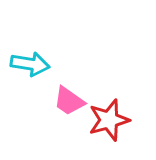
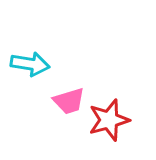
pink trapezoid: rotated 52 degrees counterclockwise
